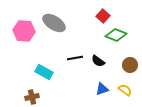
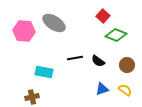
brown circle: moved 3 px left
cyan rectangle: rotated 18 degrees counterclockwise
